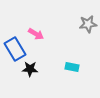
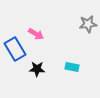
black star: moved 7 px right
